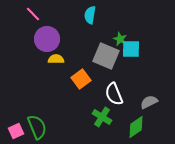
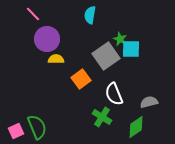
gray square: rotated 32 degrees clockwise
gray semicircle: rotated 12 degrees clockwise
